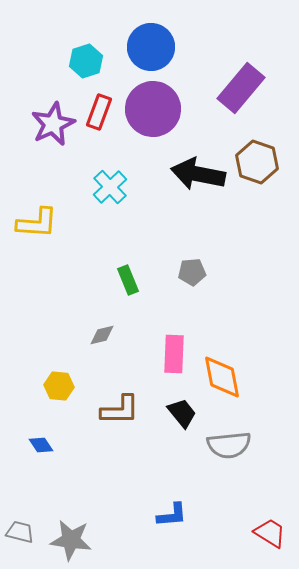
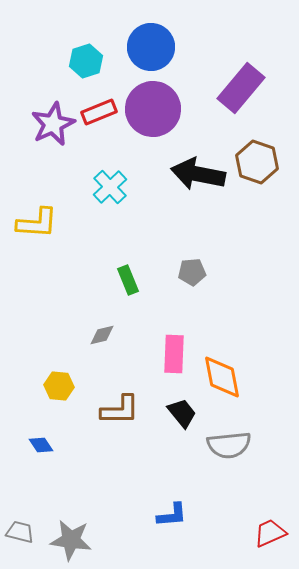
red rectangle: rotated 48 degrees clockwise
red trapezoid: rotated 56 degrees counterclockwise
